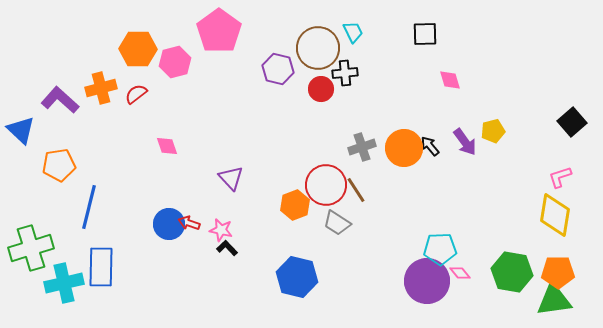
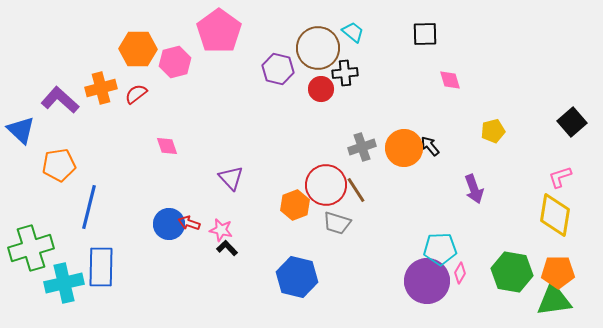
cyan trapezoid at (353, 32): rotated 25 degrees counterclockwise
purple arrow at (465, 142): moved 9 px right, 47 px down; rotated 16 degrees clockwise
gray trapezoid at (337, 223): rotated 16 degrees counterclockwise
pink diamond at (460, 273): rotated 70 degrees clockwise
